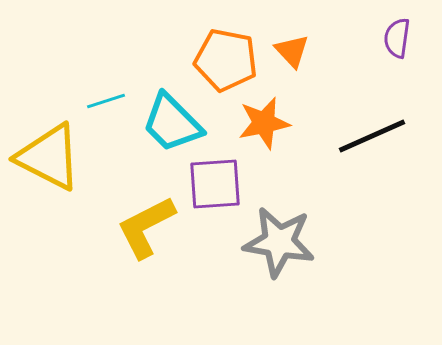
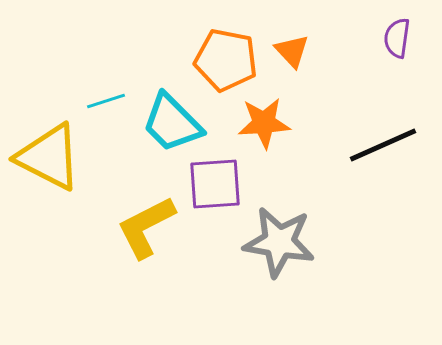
orange star: rotated 8 degrees clockwise
black line: moved 11 px right, 9 px down
